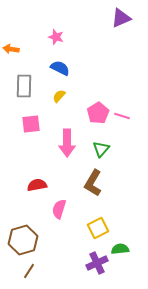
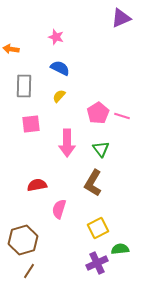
green triangle: rotated 18 degrees counterclockwise
